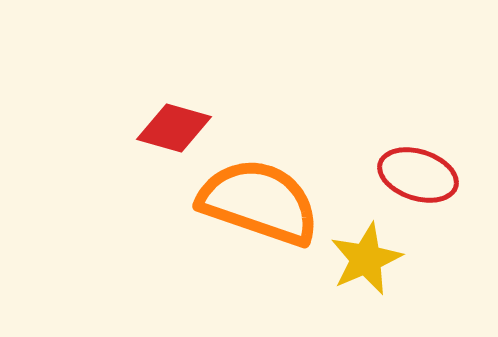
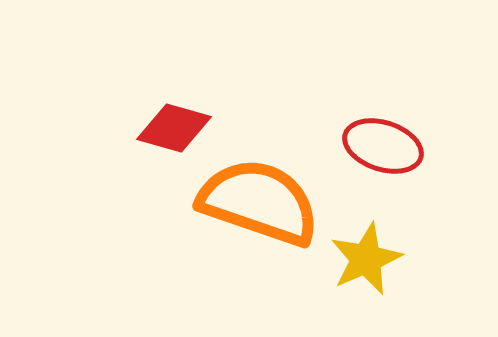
red ellipse: moved 35 px left, 29 px up
